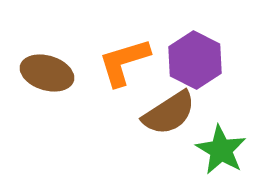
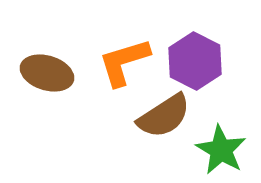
purple hexagon: moved 1 px down
brown semicircle: moved 5 px left, 3 px down
